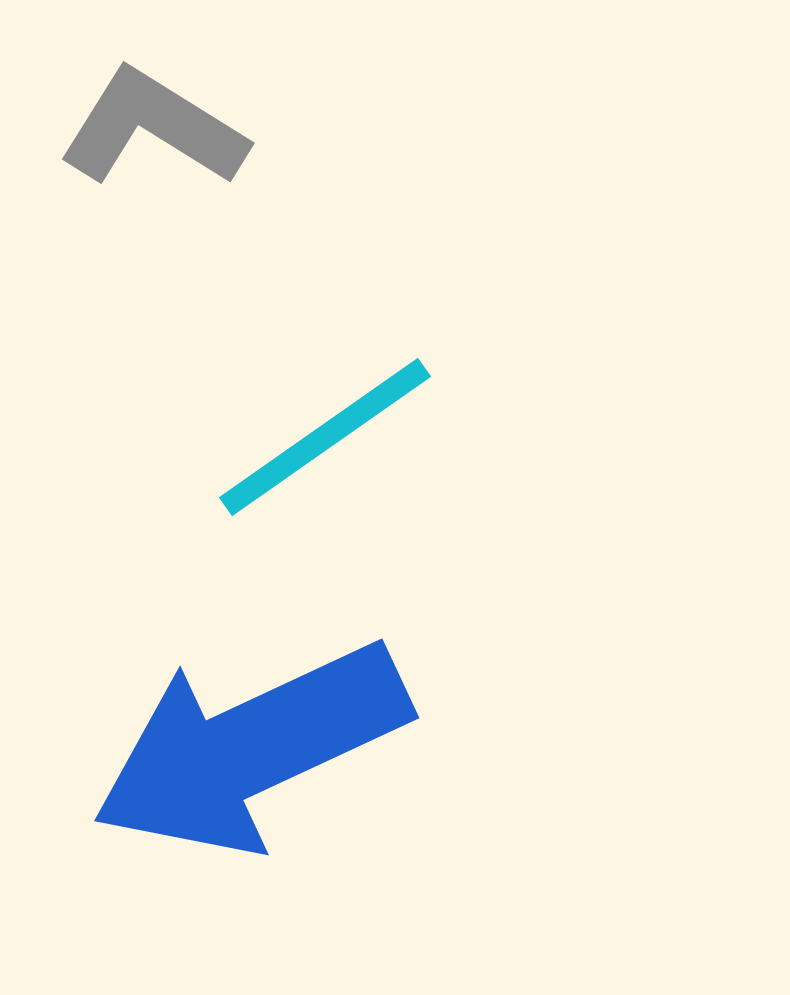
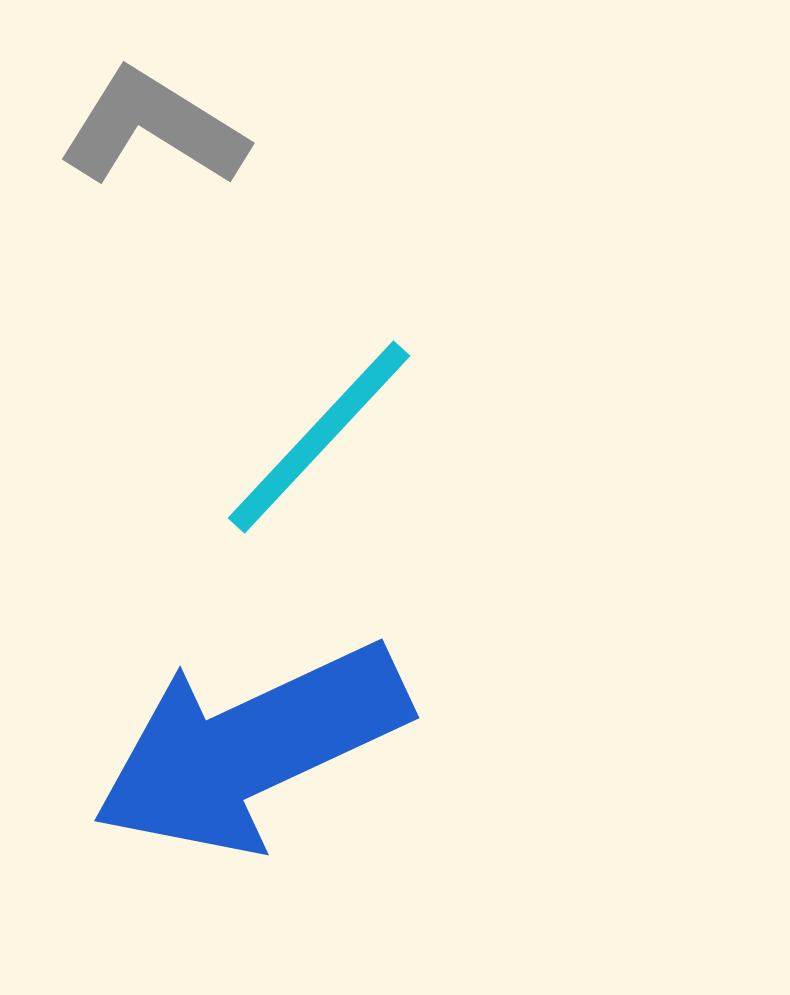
cyan line: moved 6 px left; rotated 12 degrees counterclockwise
